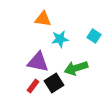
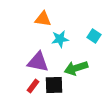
black square: moved 2 px down; rotated 30 degrees clockwise
